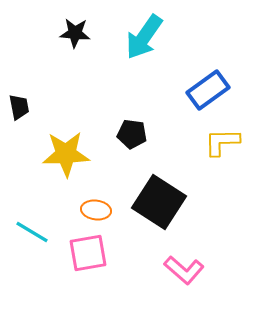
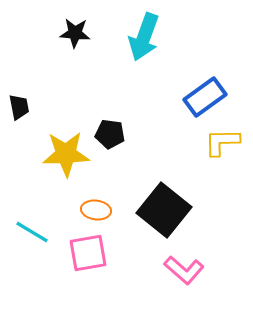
cyan arrow: rotated 15 degrees counterclockwise
blue rectangle: moved 3 px left, 7 px down
black pentagon: moved 22 px left
black square: moved 5 px right, 8 px down; rotated 6 degrees clockwise
